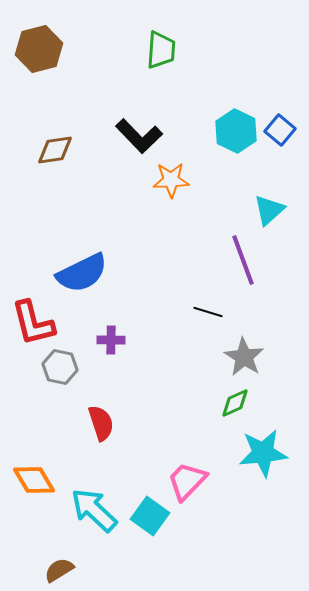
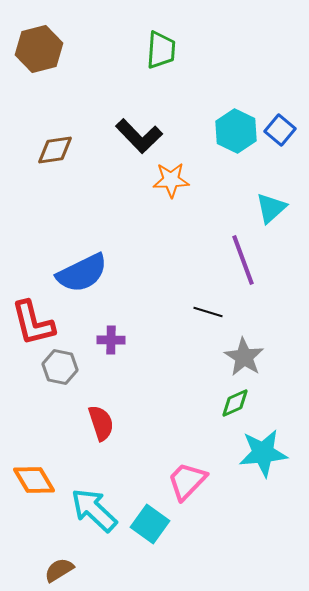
cyan triangle: moved 2 px right, 2 px up
cyan square: moved 8 px down
